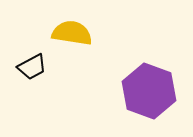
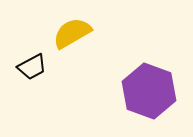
yellow semicircle: rotated 39 degrees counterclockwise
